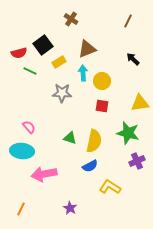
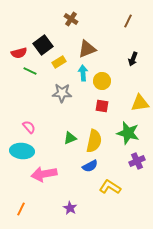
black arrow: rotated 112 degrees counterclockwise
green triangle: rotated 40 degrees counterclockwise
